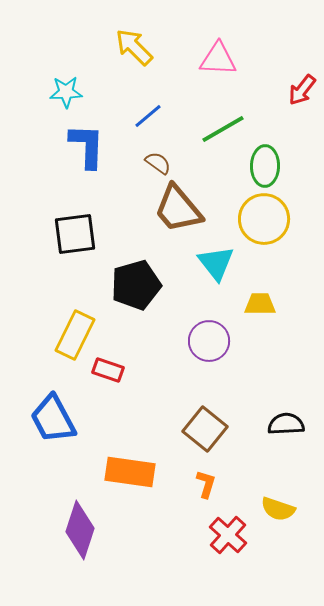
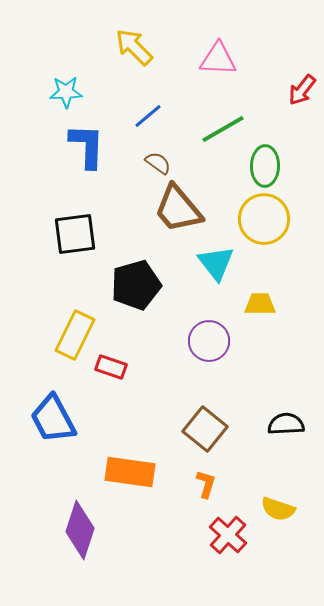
red rectangle: moved 3 px right, 3 px up
